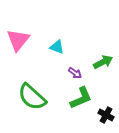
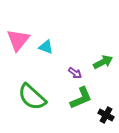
cyan triangle: moved 11 px left
